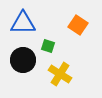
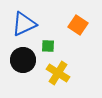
blue triangle: moved 1 px right, 1 px down; rotated 24 degrees counterclockwise
green square: rotated 16 degrees counterclockwise
yellow cross: moved 2 px left, 1 px up
